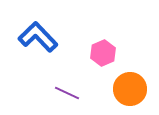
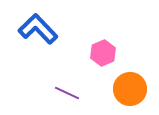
blue L-shape: moved 8 px up
